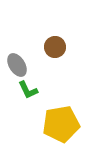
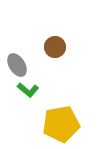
green L-shape: rotated 25 degrees counterclockwise
